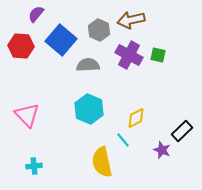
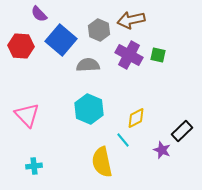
purple semicircle: moved 3 px right; rotated 84 degrees counterclockwise
